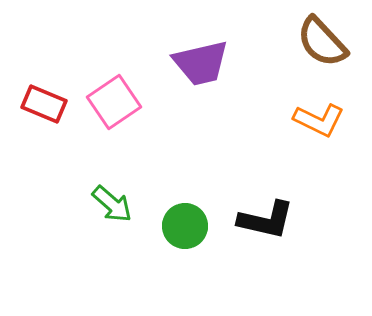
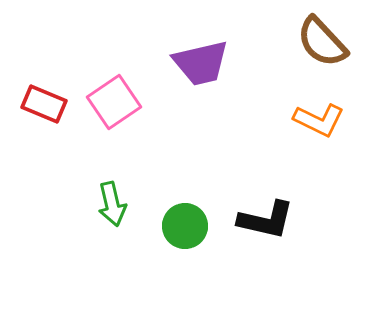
green arrow: rotated 36 degrees clockwise
